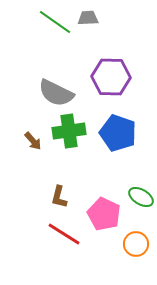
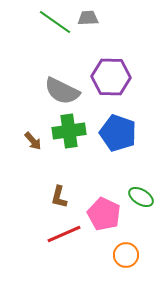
gray semicircle: moved 6 px right, 2 px up
red line: rotated 56 degrees counterclockwise
orange circle: moved 10 px left, 11 px down
